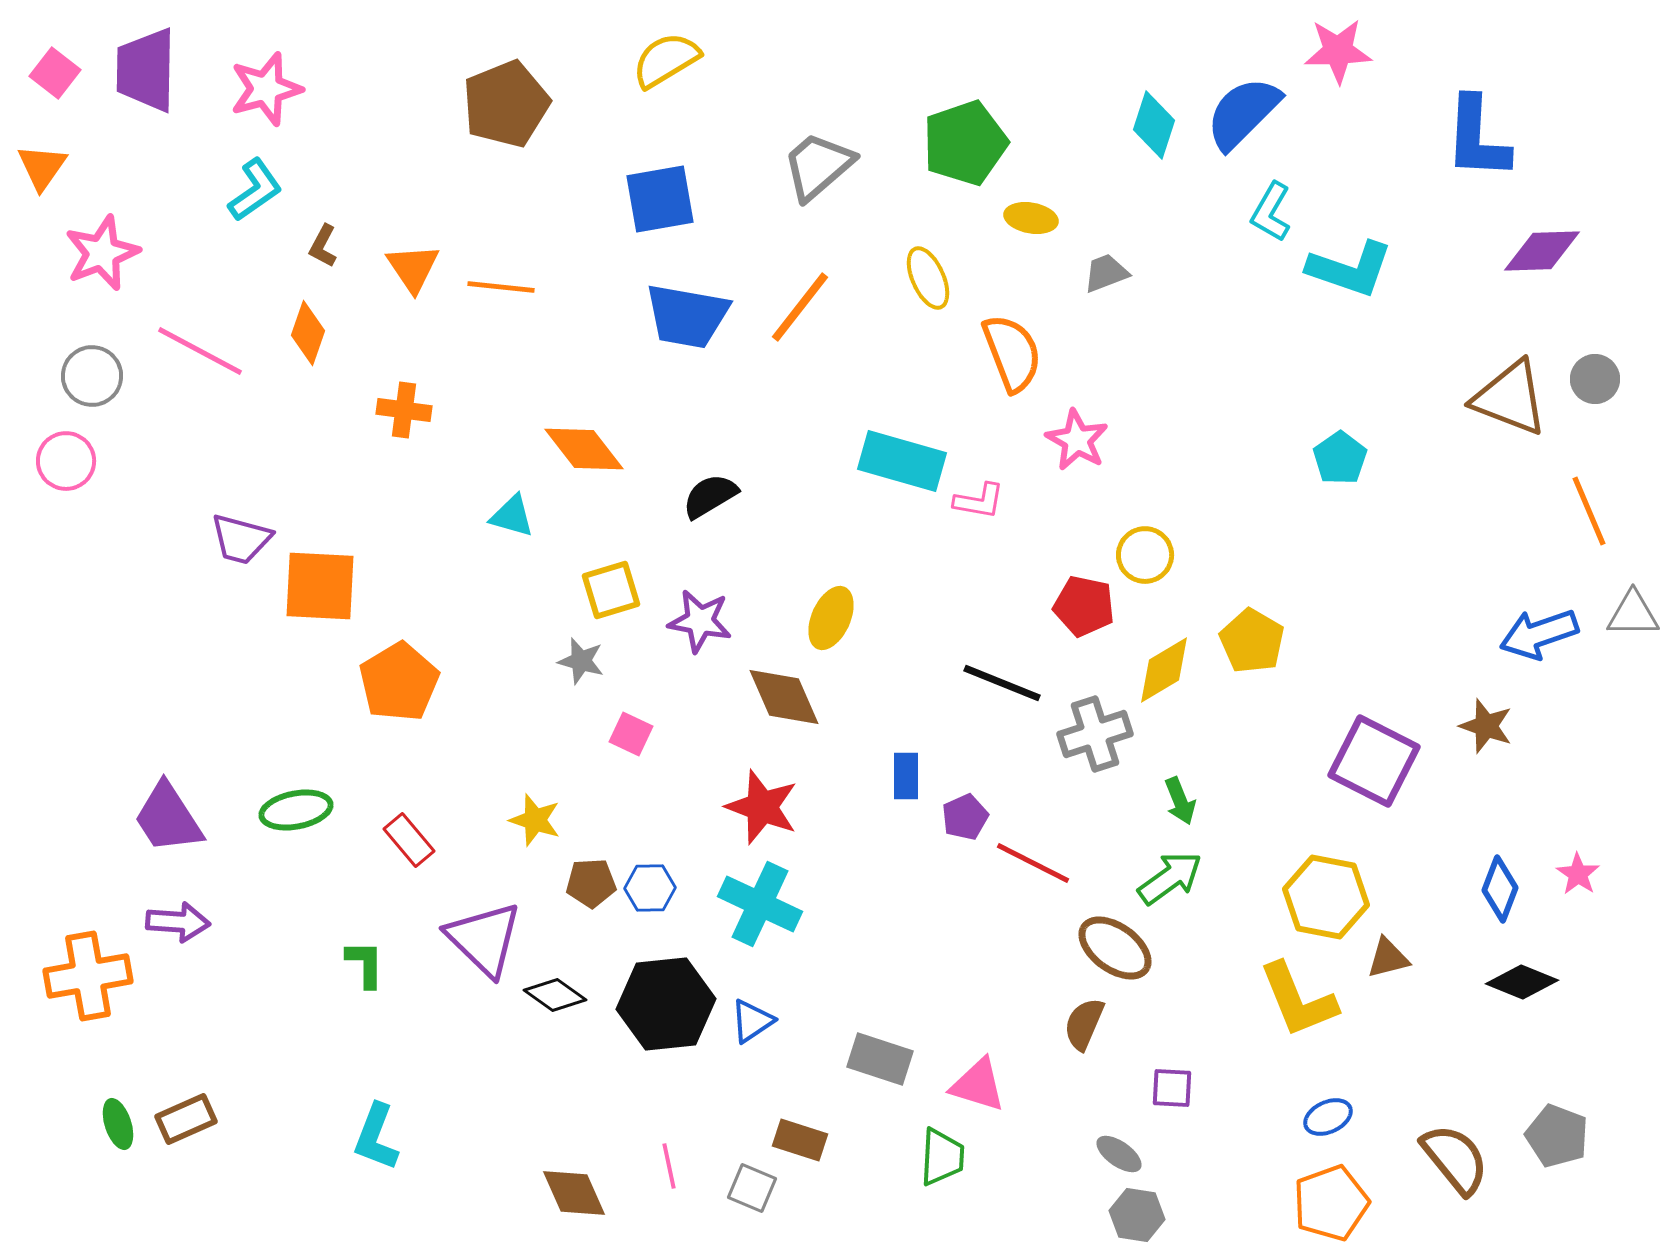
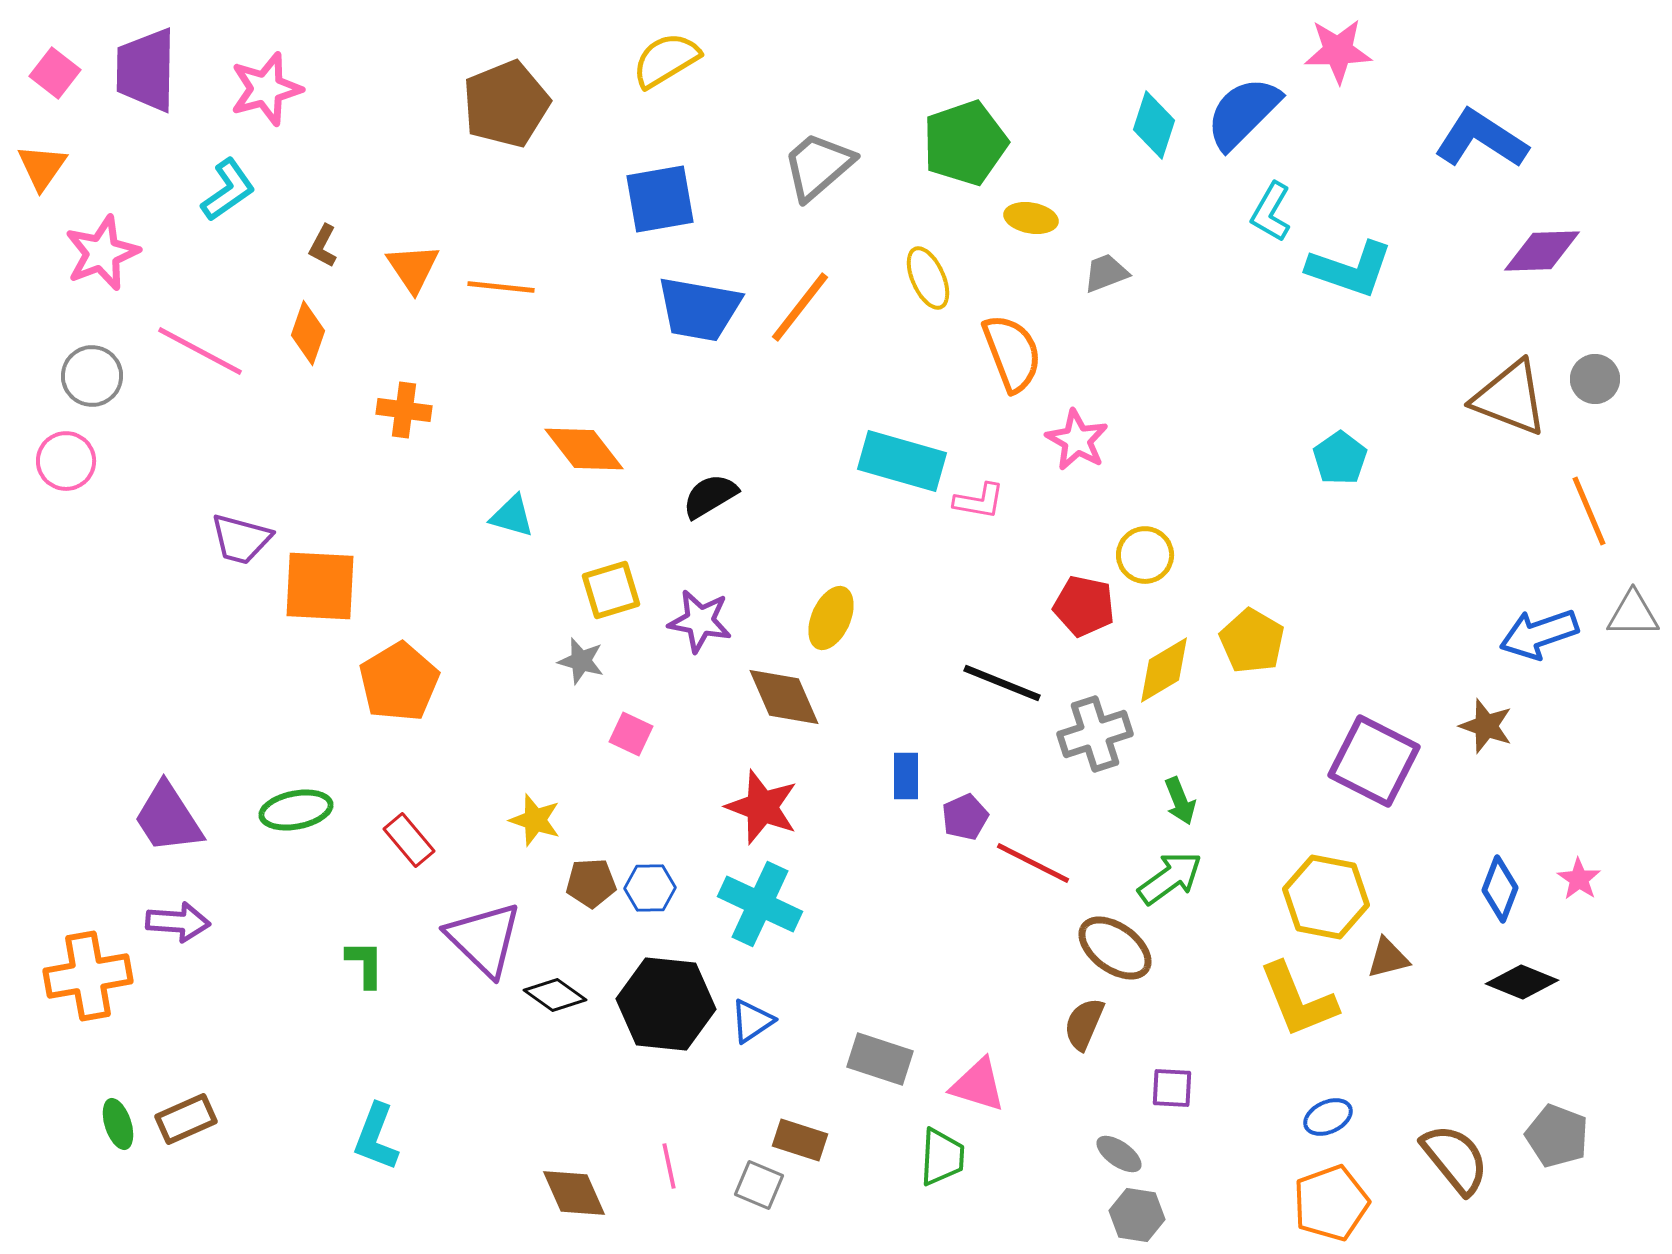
blue L-shape at (1477, 138): moved 4 px right, 1 px down; rotated 120 degrees clockwise
cyan L-shape at (255, 190): moved 27 px left
blue trapezoid at (687, 316): moved 12 px right, 7 px up
pink star at (1578, 874): moved 1 px right, 5 px down
black hexagon at (666, 1004): rotated 12 degrees clockwise
gray square at (752, 1188): moved 7 px right, 3 px up
